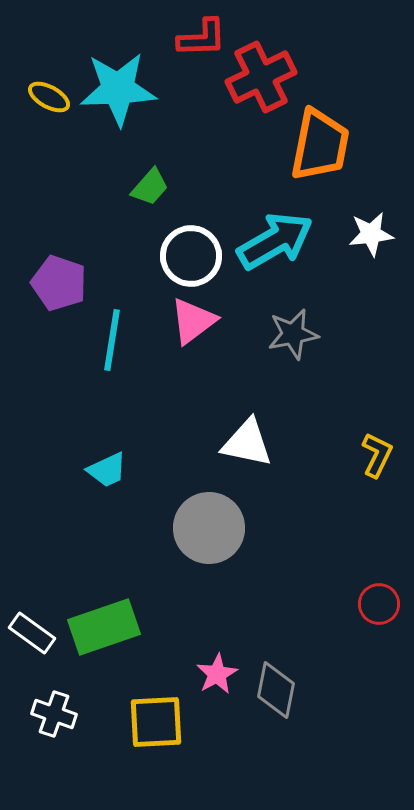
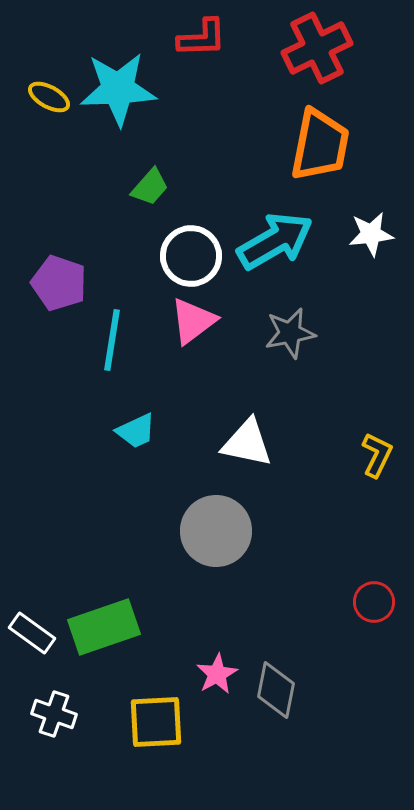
red cross: moved 56 px right, 29 px up
gray star: moved 3 px left, 1 px up
cyan trapezoid: moved 29 px right, 39 px up
gray circle: moved 7 px right, 3 px down
red circle: moved 5 px left, 2 px up
